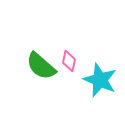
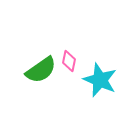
green semicircle: moved 4 px down; rotated 76 degrees counterclockwise
